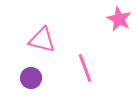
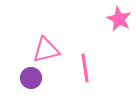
pink triangle: moved 4 px right, 10 px down; rotated 28 degrees counterclockwise
pink line: rotated 12 degrees clockwise
